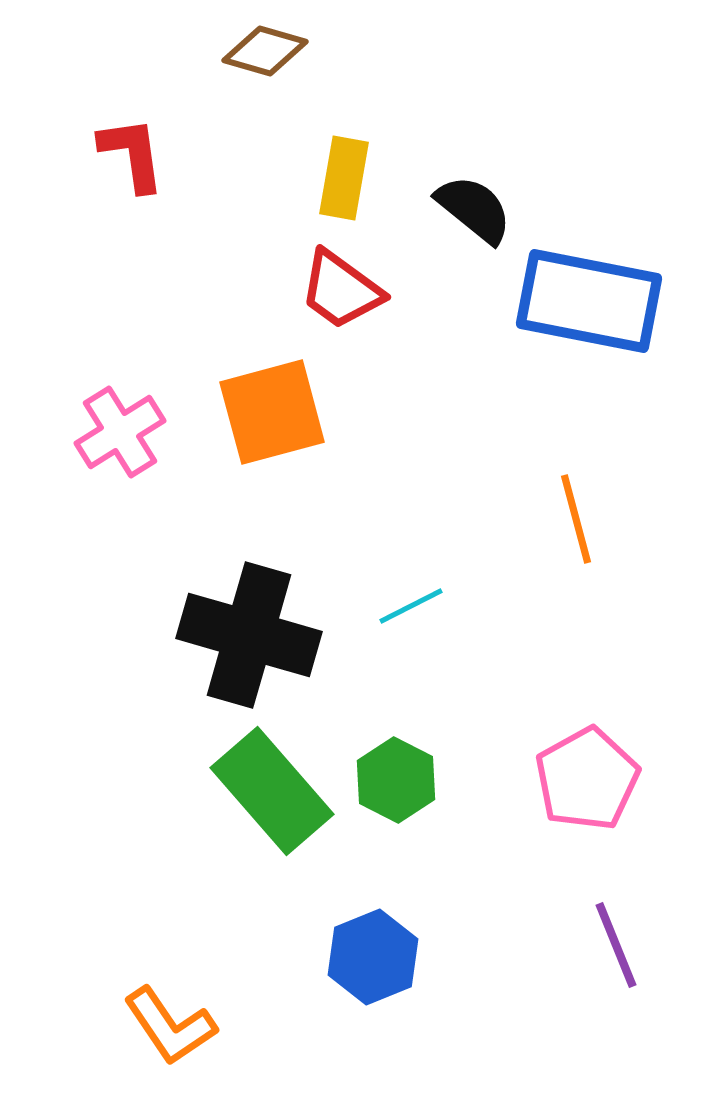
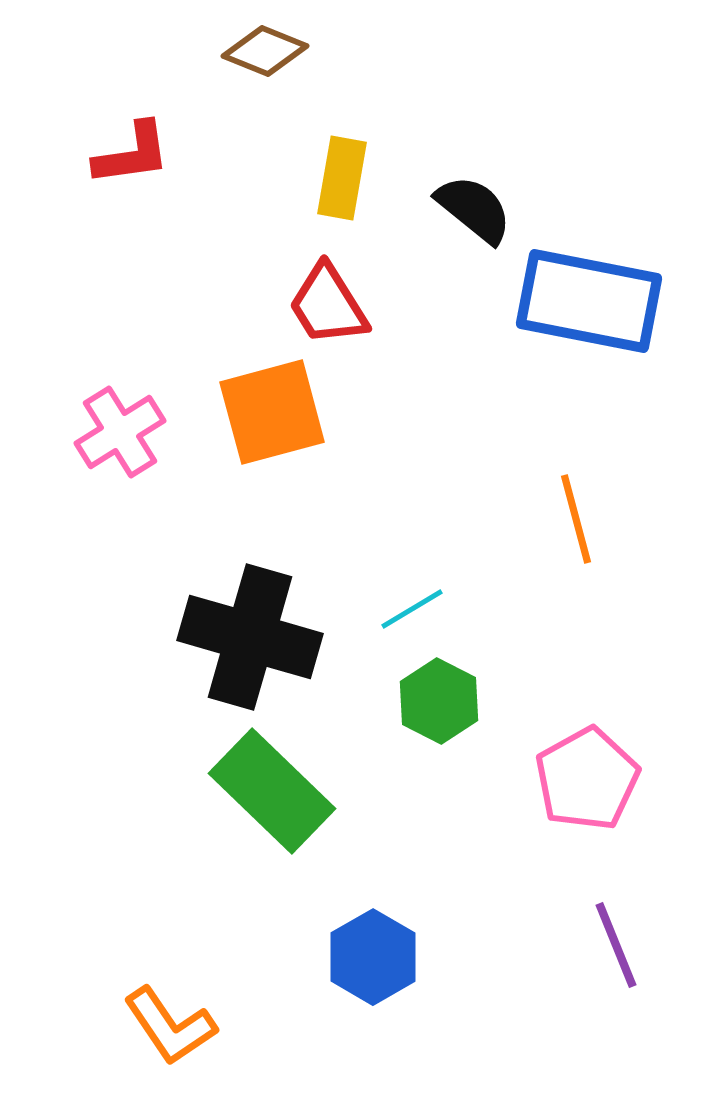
brown diamond: rotated 6 degrees clockwise
red L-shape: rotated 90 degrees clockwise
yellow rectangle: moved 2 px left
red trapezoid: moved 13 px left, 15 px down; rotated 22 degrees clockwise
cyan line: moved 1 px right, 3 px down; rotated 4 degrees counterclockwise
black cross: moved 1 px right, 2 px down
green hexagon: moved 43 px right, 79 px up
green rectangle: rotated 5 degrees counterclockwise
blue hexagon: rotated 8 degrees counterclockwise
